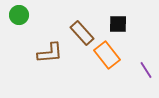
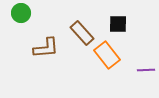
green circle: moved 2 px right, 2 px up
brown L-shape: moved 4 px left, 5 px up
purple line: rotated 60 degrees counterclockwise
